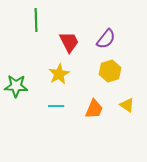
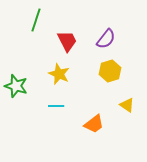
green line: rotated 20 degrees clockwise
red trapezoid: moved 2 px left, 1 px up
yellow star: rotated 20 degrees counterclockwise
green star: rotated 15 degrees clockwise
orange trapezoid: moved 15 px down; rotated 30 degrees clockwise
